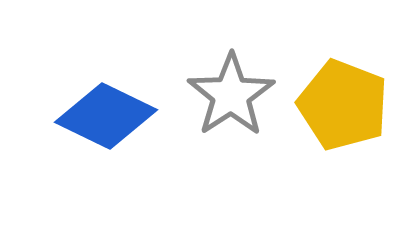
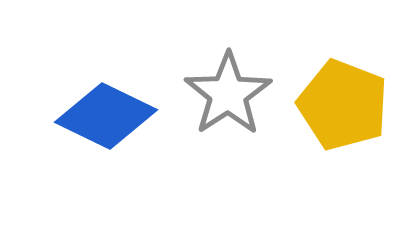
gray star: moved 3 px left, 1 px up
